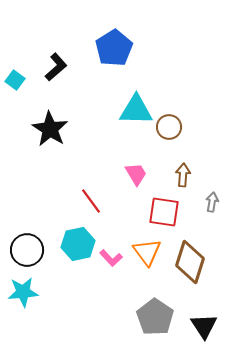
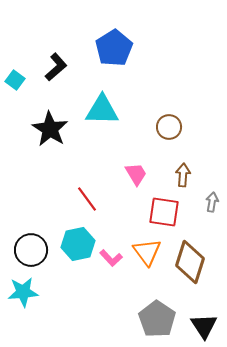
cyan triangle: moved 34 px left
red line: moved 4 px left, 2 px up
black circle: moved 4 px right
gray pentagon: moved 2 px right, 2 px down
